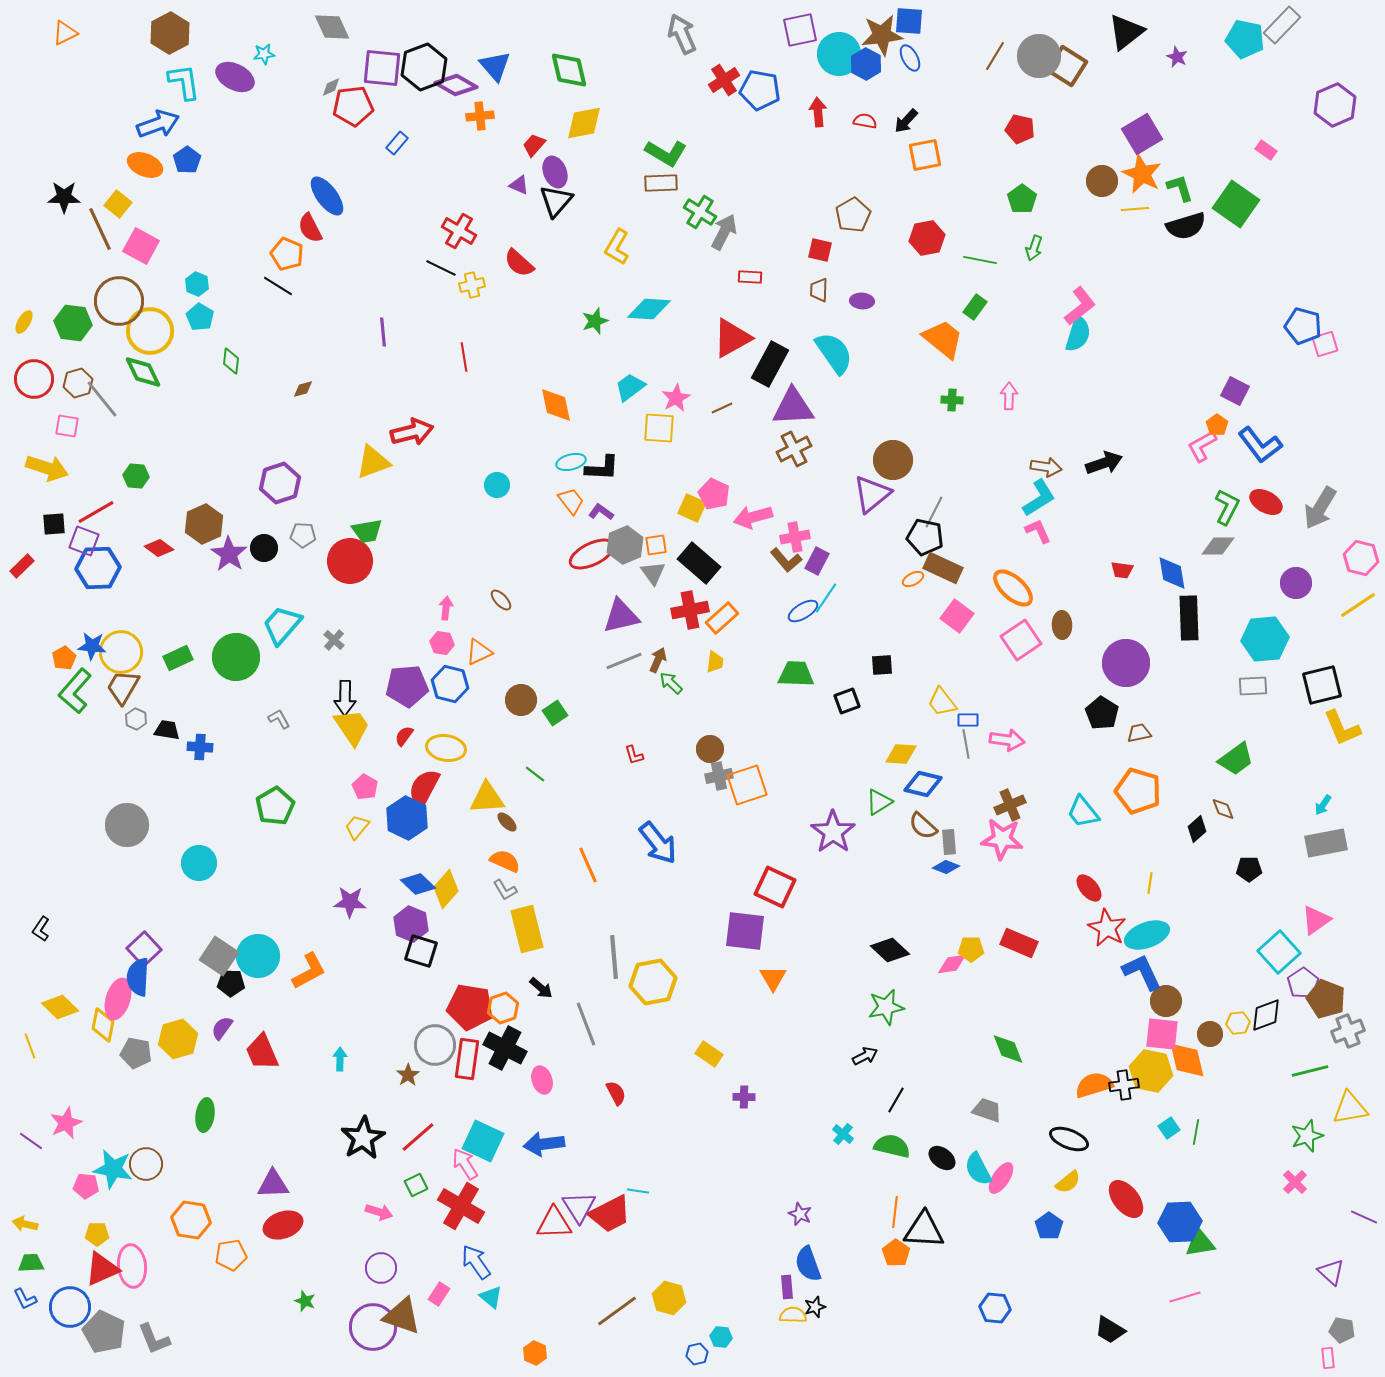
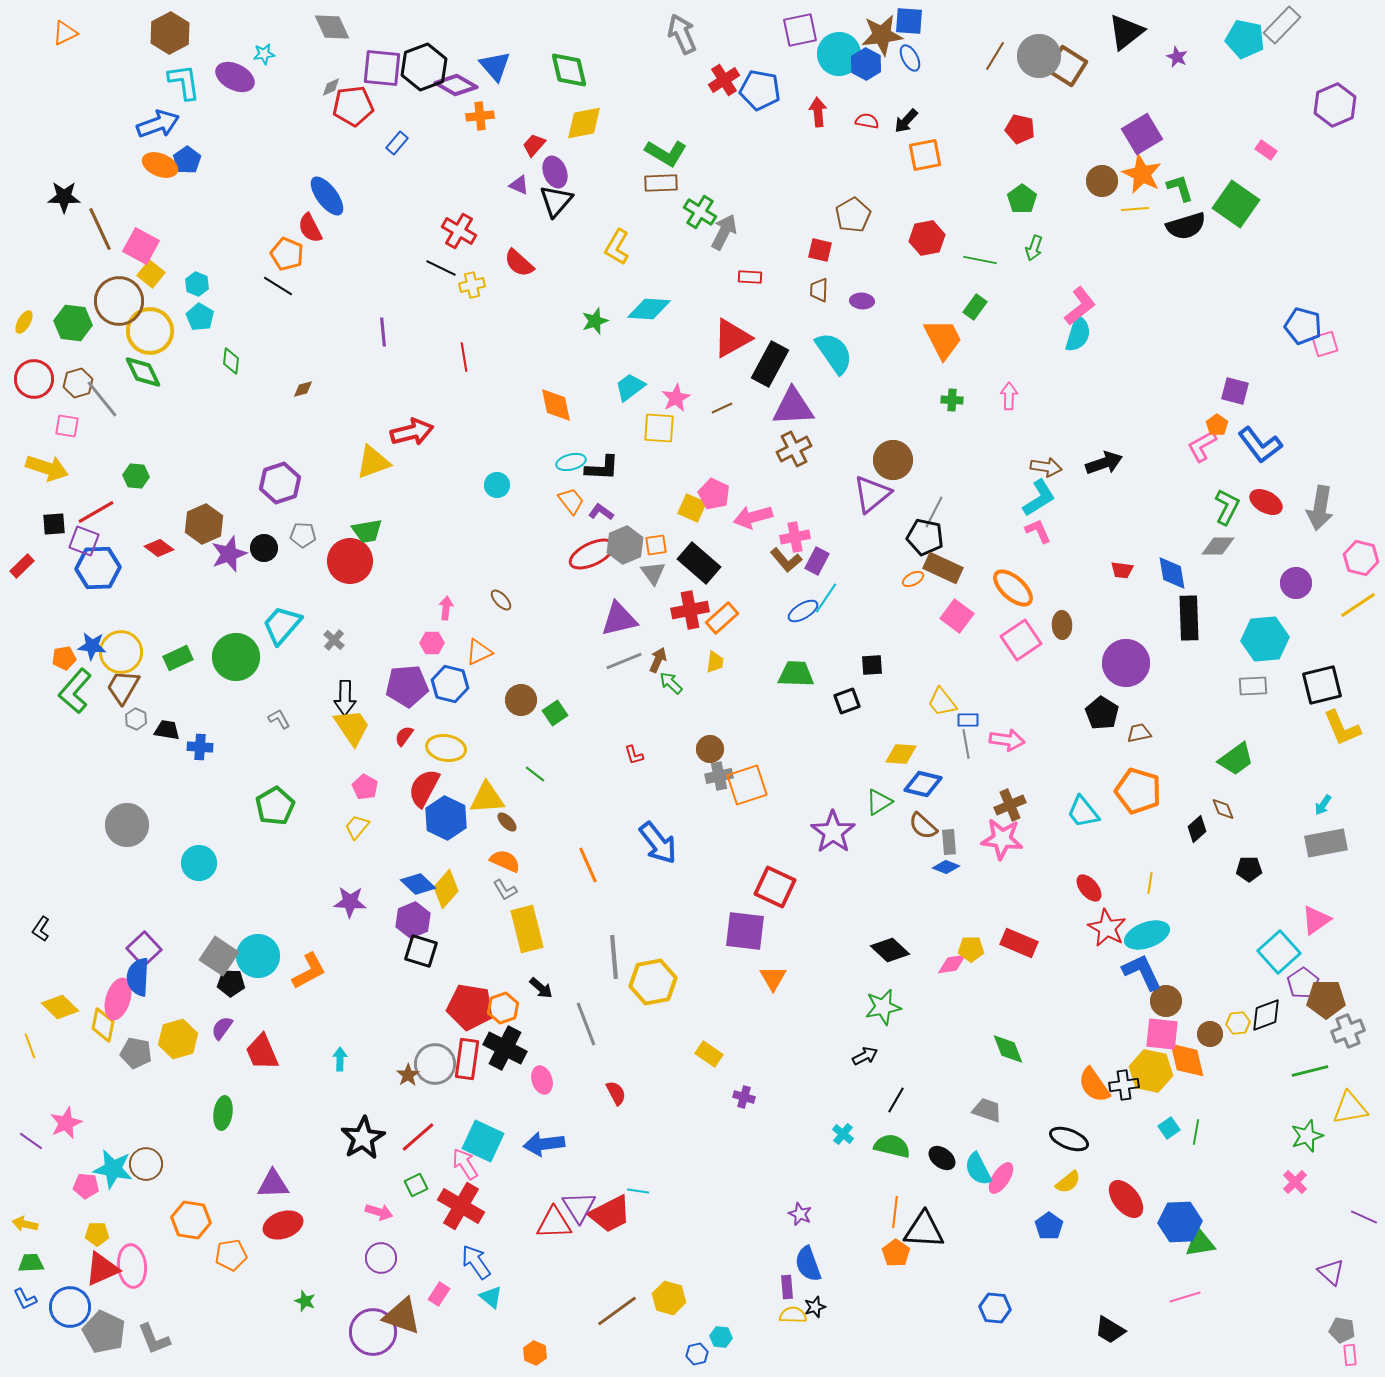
red semicircle at (865, 121): moved 2 px right
orange ellipse at (145, 165): moved 15 px right
yellow square at (118, 204): moved 33 px right, 70 px down
orange trapezoid at (943, 339): rotated 24 degrees clockwise
purple square at (1235, 391): rotated 12 degrees counterclockwise
gray arrow at (1320, 508): rotated 21 degrees counterclockwise
purple star at (229, 554): rotated 18 degrees clockwise
purple triangle at (621, 616): moved 2 px left, 3 px down
pink hexagon at (442, 643): moved 10 px left; rotated 10 degrees counterclockwise
orange pentagon at (64, 658): rotated 20 degrees clockwise
black square at (882, 665): moved 10 px left
blue hexagon at (407, 818): moved 39 px right
purple hexagon at (411, 924): moved 2 px right, 4 px up; rotated 16 degrees clockwise
brown pentagon at (1326, 999): rotated 21 degrees counterclockwise
green star at (886, 1007): moved 3 px left
gray circle at (435, 1045): moved 19 px down
orange semicircle at (1094, 1085): rotated 108 degrees counterclockwise
purple cross at (744, 1097): rotated 15 degrees clockwise
green ellipse at (205, 1115): moved 18 px right, 2 px up
purple circle at (381, 1268): moved 10 px up
purple circle at (373, 1327): moved 5 px down
pink rectangle at (1328, 1358): moved 22 px right, 3 px up
